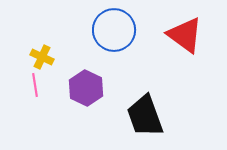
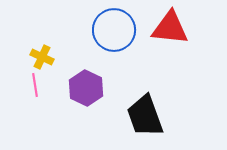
red triangle: moved 15 px left, 7 px up; rotated 30 degrees counterclockwise
